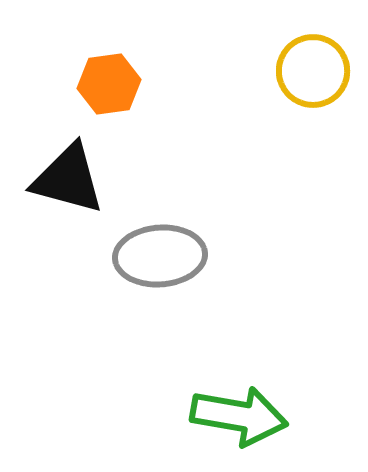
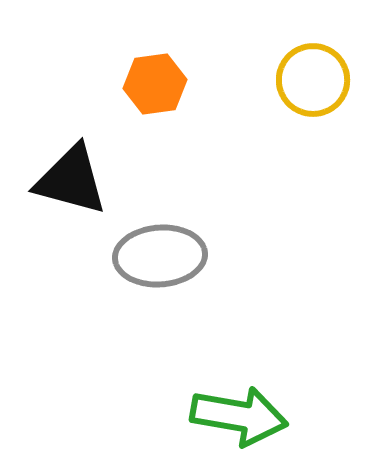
yellow circle: moved 9 px down
orange hexagon: moved 46 px right
black triangle: moved 3 px right, 1 px down
